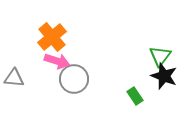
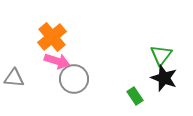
green triangle: moved 1 px right, 1 px up
black star: moved 2 px down
